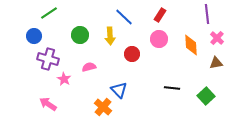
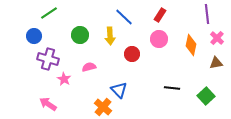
orange diamond: rotated 15 degrees clockwise
